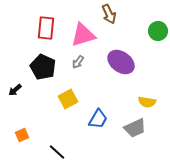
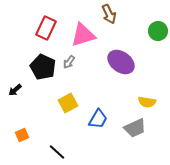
red rectangle: rotated 20 degrees clockwise
gray arrow: moved 9 px left
yellow square: moved 4 px down
